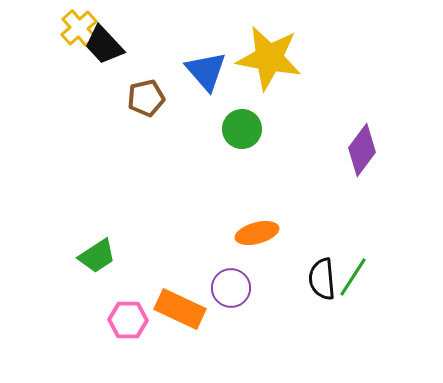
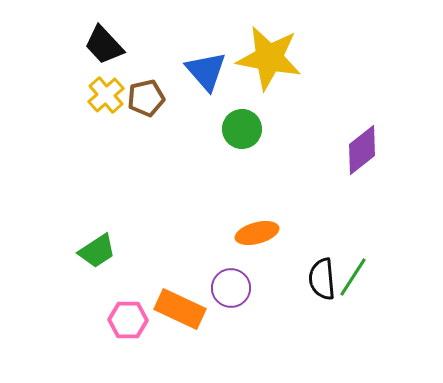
yellow cross: moved 27 px right, 67 px down
purple diamond: rotated 15 degrees clockwise
green trapezoid: moved 5 px up
